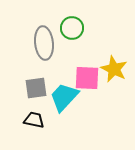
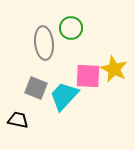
green circle: moved 1 px left
pink square: moved 1 px right, 2 px up
gray square: rotated 30 degrees clockwise
cyan trapezoid: moved 1 px up
black trapezoid: moved 16 px left
